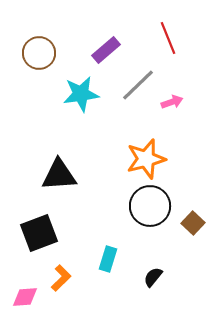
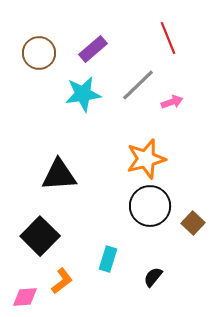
purple rectangle: moved 13 px left, 1 px up
cyan star: moved 2 px right
black square: moved 1 px right, 3 px down; rotated 24 degrees counterclockwise
orange L-shape: moved 1 px right, 3 px down; rotated 8 degrees clockwise
